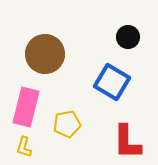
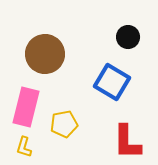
yellow pentagon: moved 3 px left
